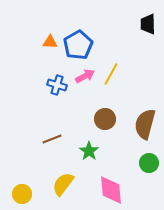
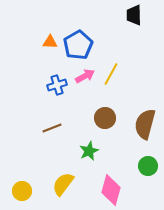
black trapezoid: moved 14 px left, 9 px up
blue cross: rotated 36 degrees counterclockwise
brown circle: moved 1 px up
brown line: moved 11 px up
green star: rotated 12 degrees clockwise
green circle: moved 1 px left, 3 px down
pink diamond: rotated 20 degrees clockwise
yellow circle: moved 3 px up
